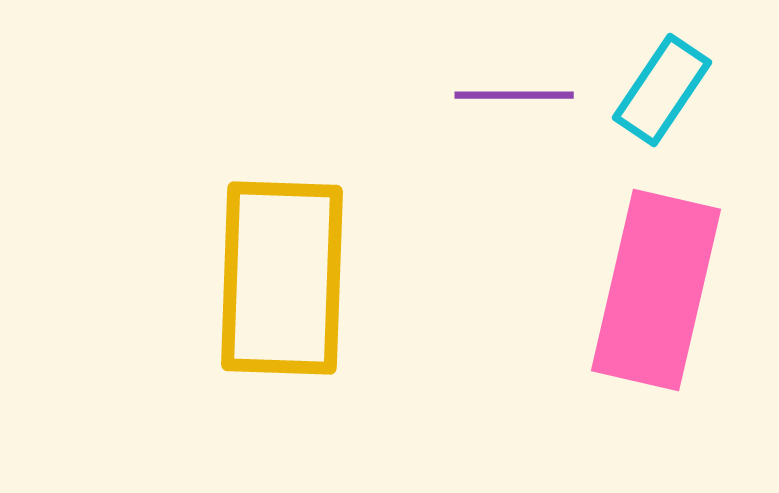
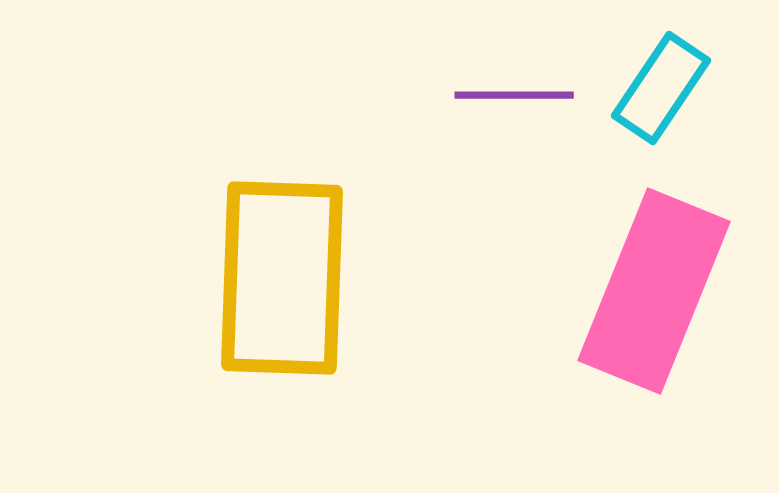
cyan rectangle: moved 1 px left, 2 px up
pink rectangle: moved 2 px left, 1 px down; rotated 9 degrees clockwise
